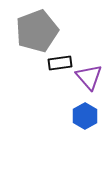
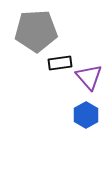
gray pentagon: moved 1 px left; rotated 18 degrees clockwise
blue hexagon: moved 1 px right, 1 px up
